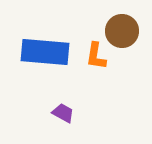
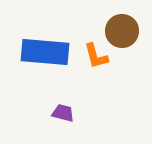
orange L-shape: rotated 24 degrees counterclockwise
purple trapezoid: rotated 15 degrees counterclockwise
